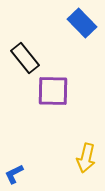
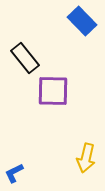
blue rectangle: moved 2 px up
blue L-shape: moved 1 px up
